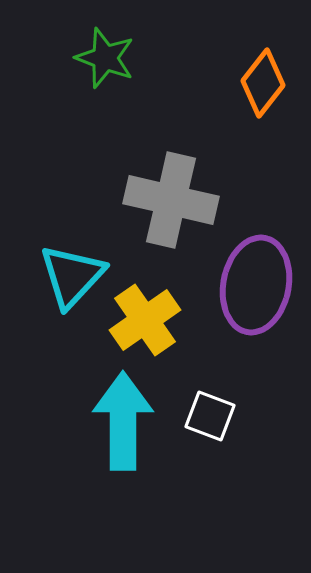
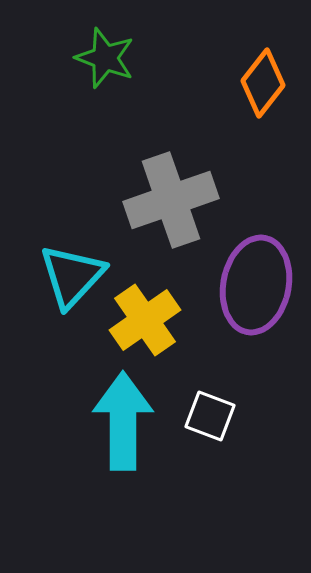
gray cross: rotated 32 degrees counterclockwise
